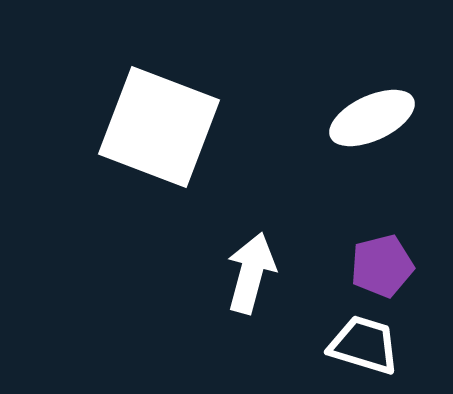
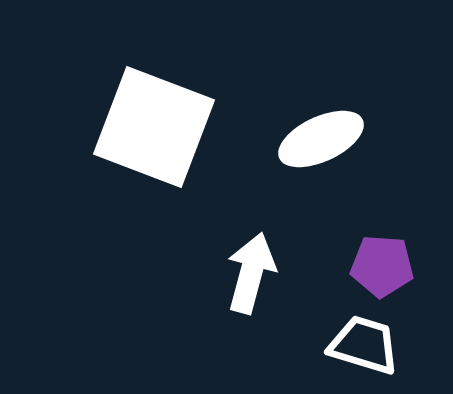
white ellipse: moved 51 px left, 21 px down
white square: moved 5 px left
purple pentagon: rotated 18 degrees clockwise
